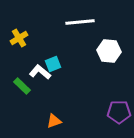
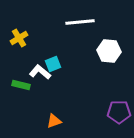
green rectangle: moved 1 px left, 1 px up; rotated 30 degrees counterclockwise
